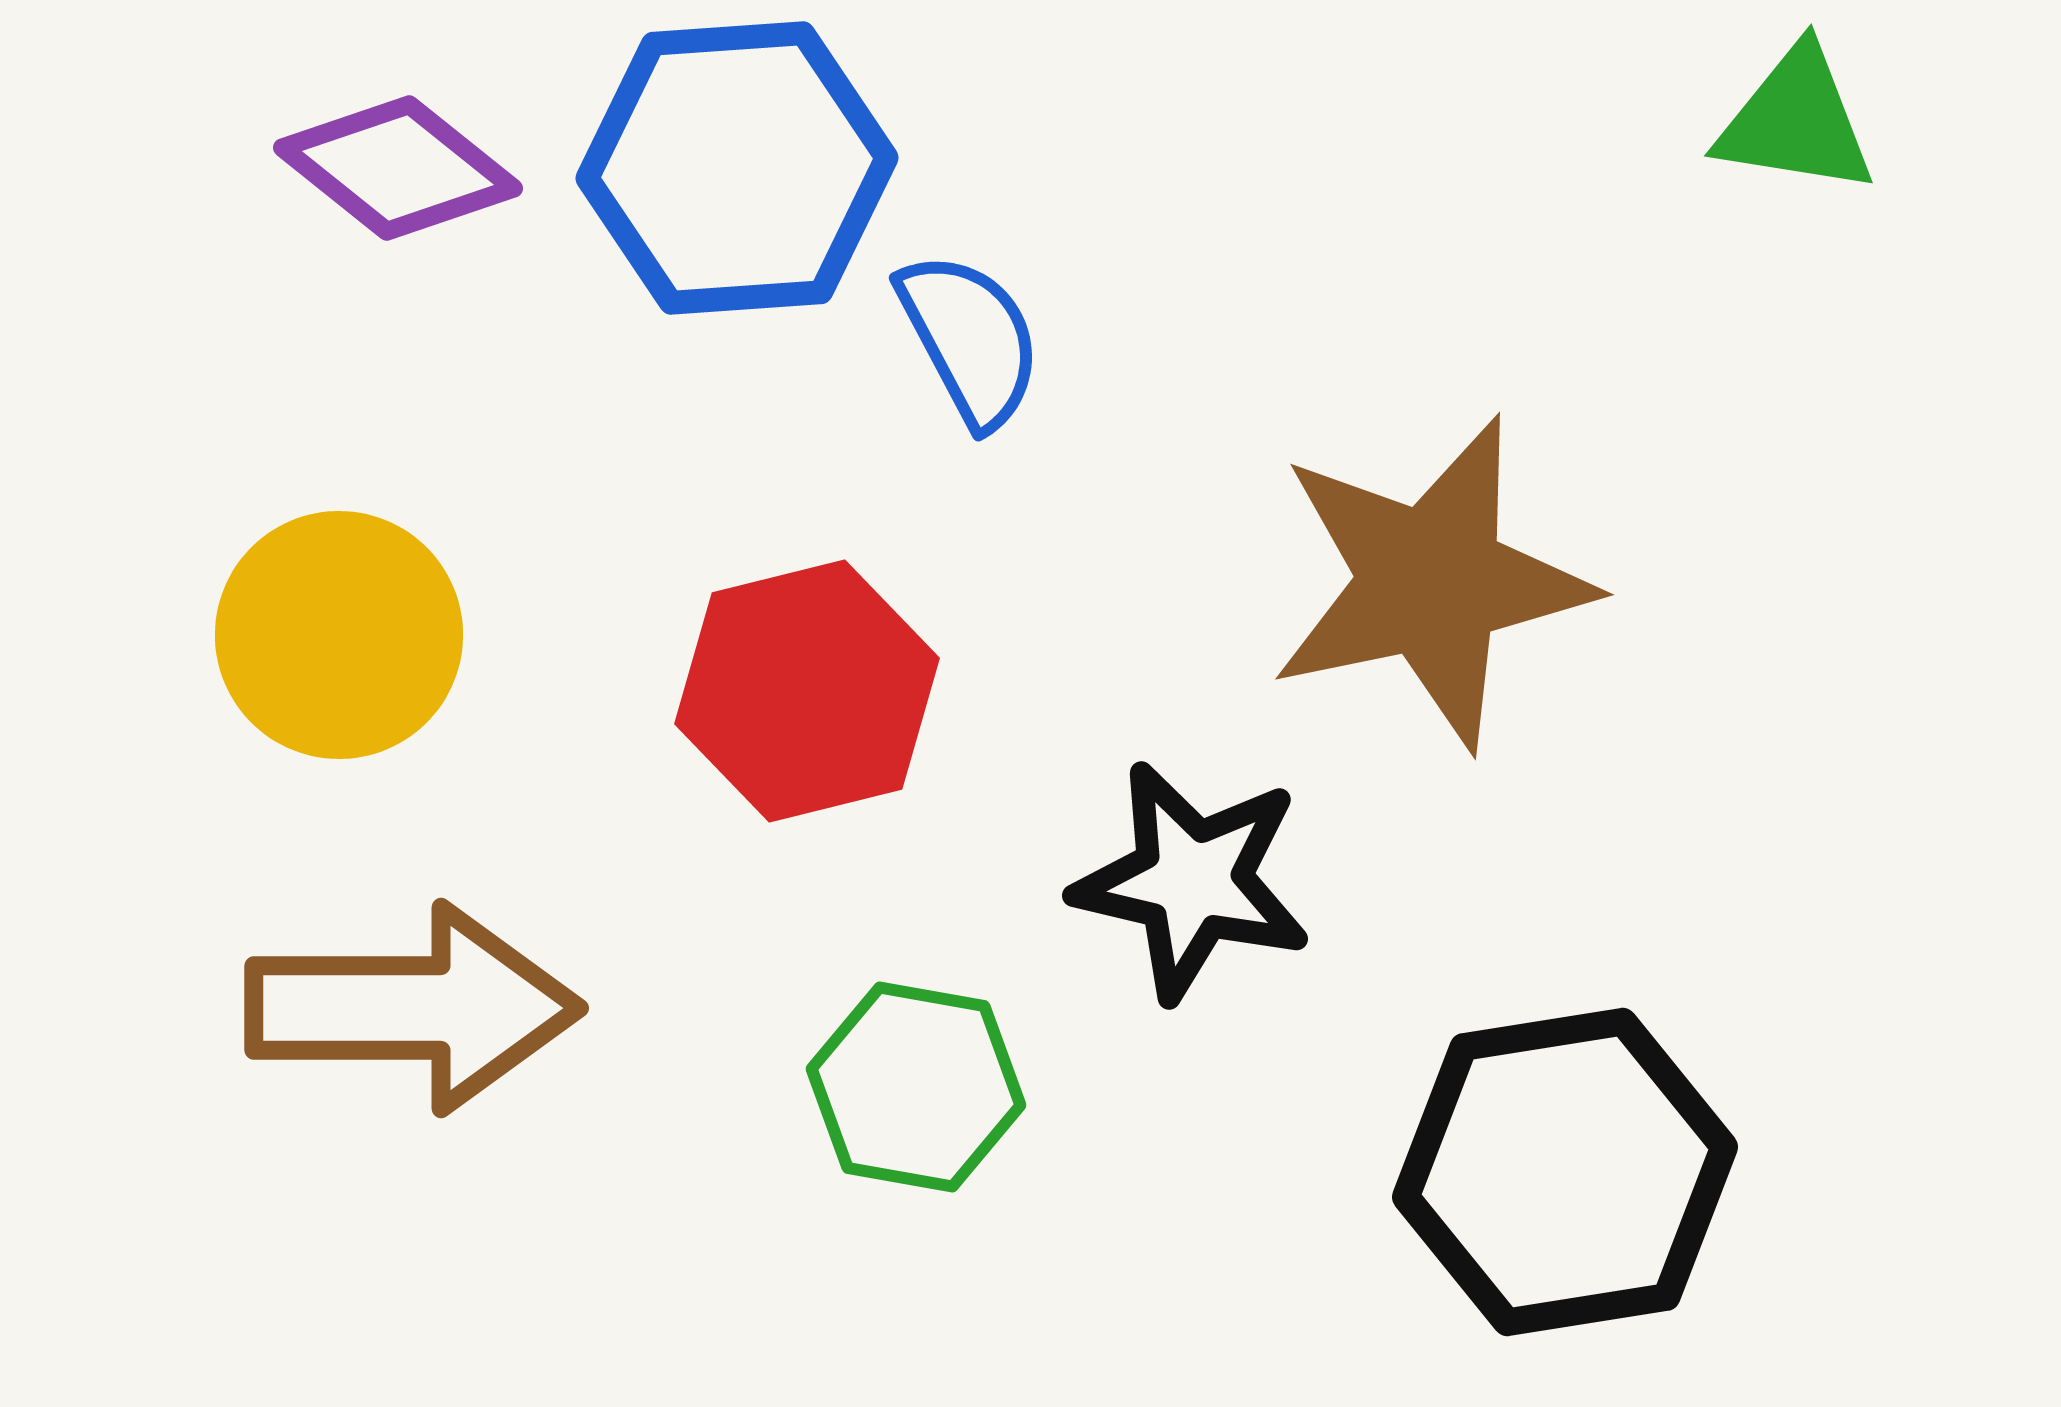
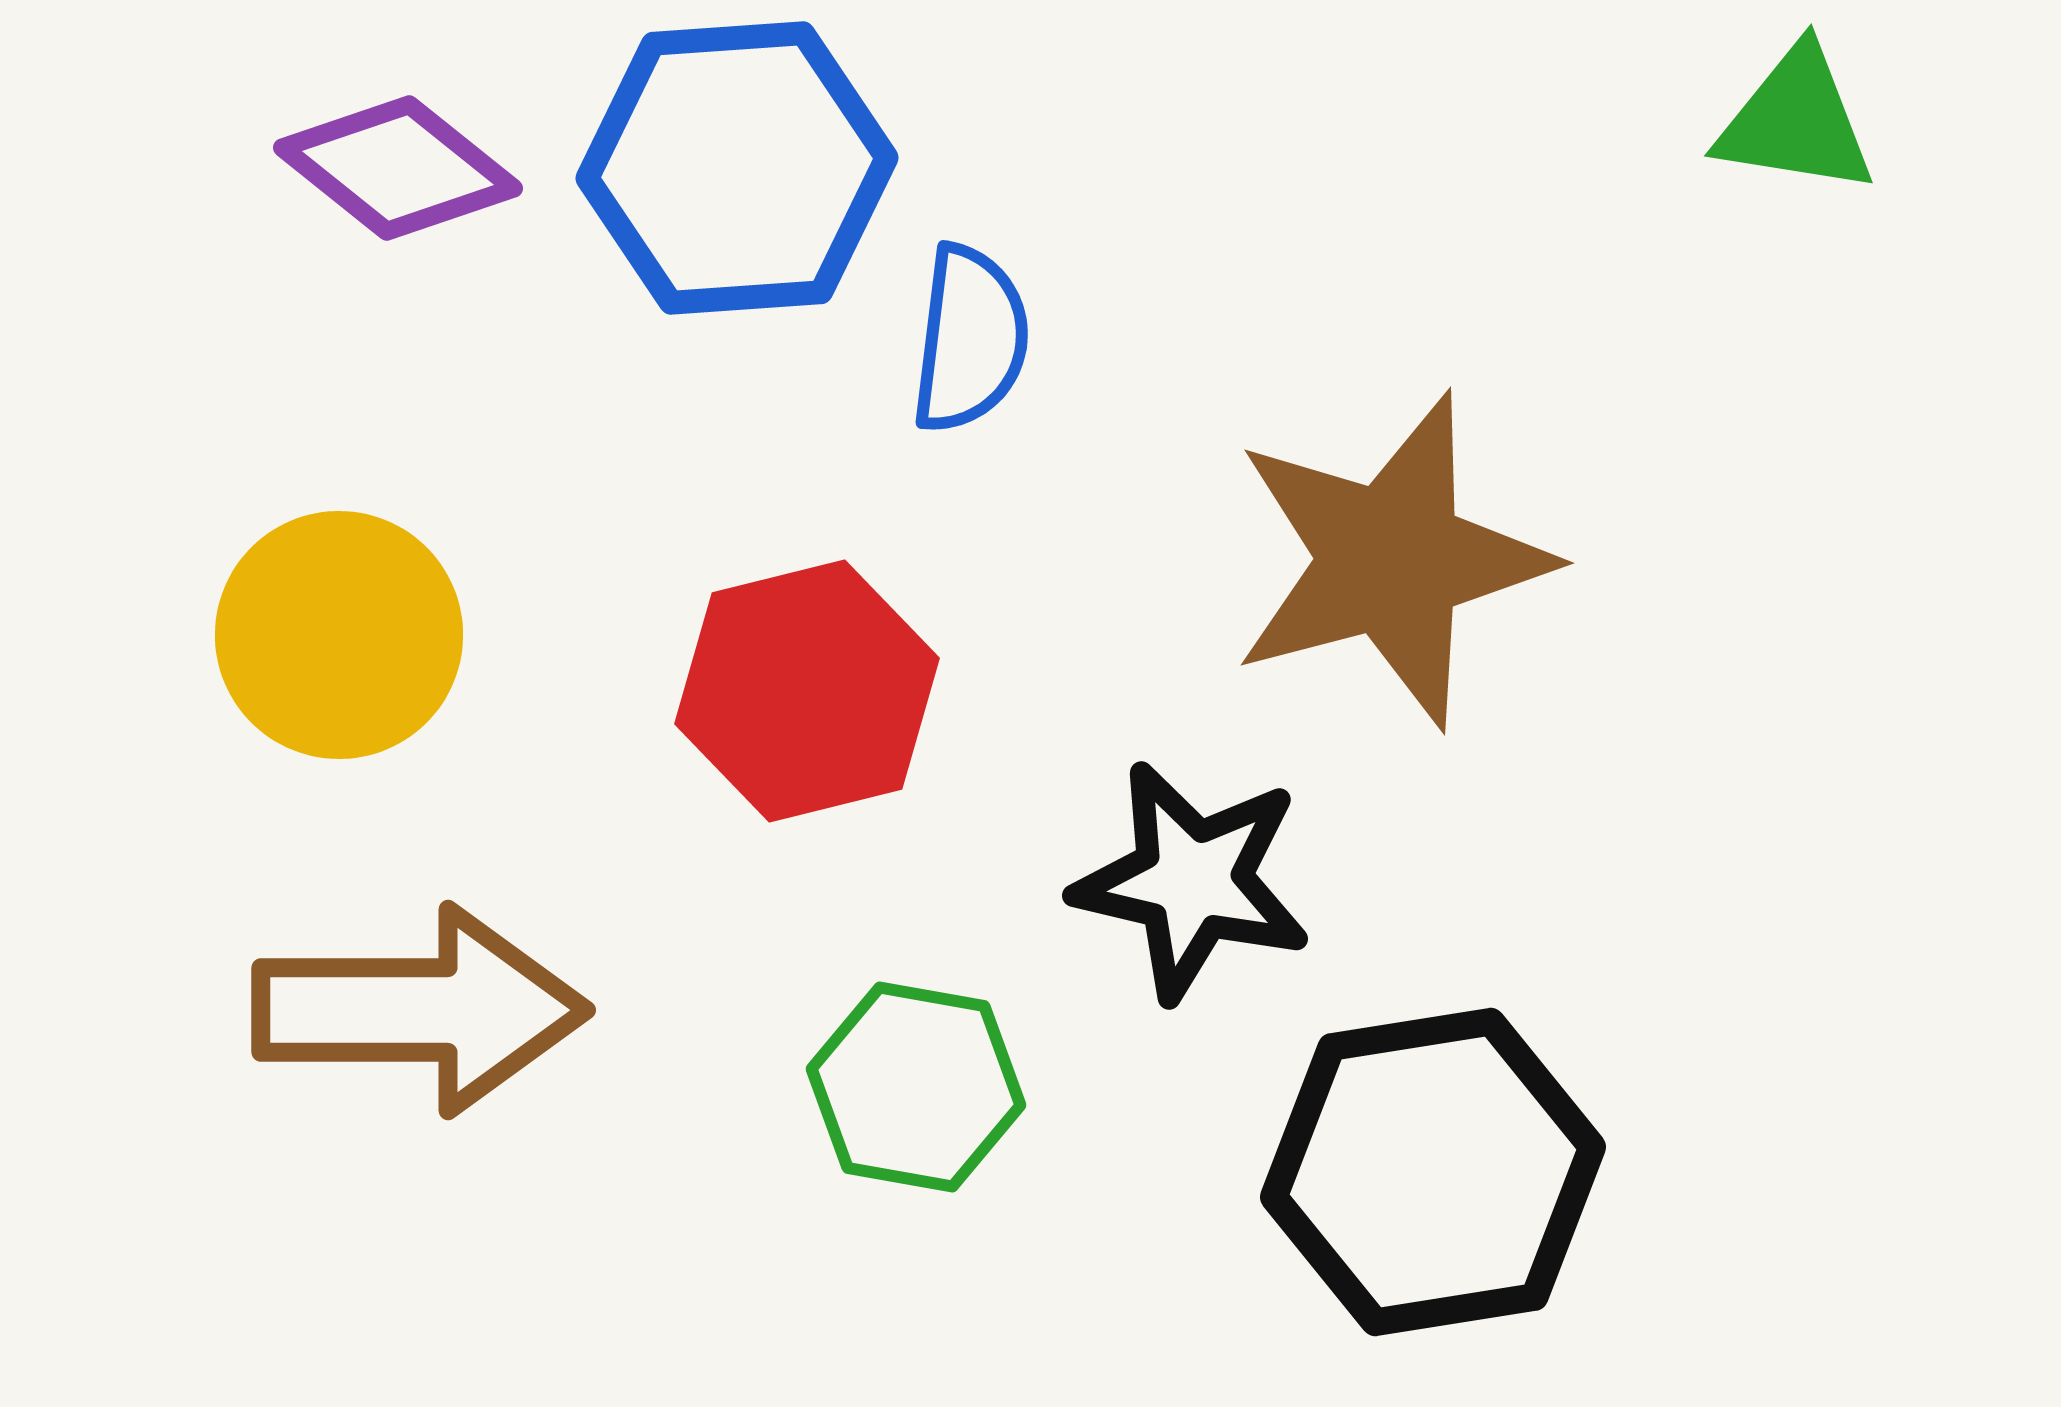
blue semicircle: rotated 35 degrees clockwise
brown star: moved 40 px left, 22 px up; rotated 3 degrees counterclockwise
brown arrow: moved 7 px right, 2 px down
black hexagon: moved 132 px left
